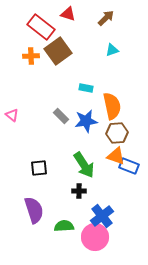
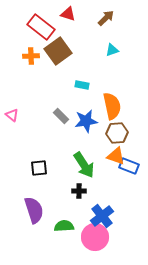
cyan rectangle: moved 4 px left, 3 px up
